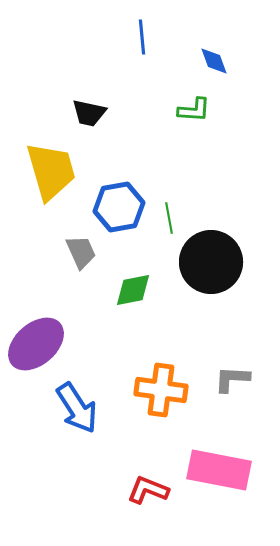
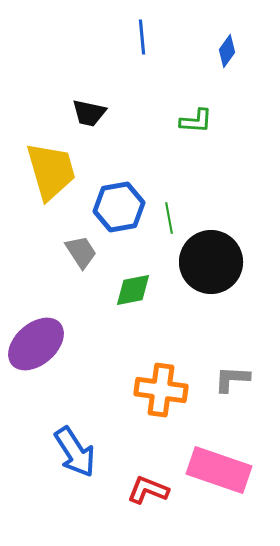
blue diamond: moved 13 px right, 10 px up; rotated 56 degrees clockwise
green L-shape: moved 2 px right, 11 px down
gray trapezoid: rotated 9 degrees counterclockwise
blue arrow: moved 2 px left, 44 px down
pink rectangle: rotated 8 degrees clockwise
